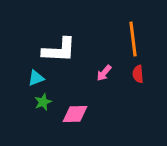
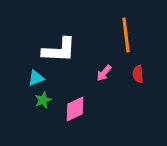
orange line: moved 7 px left, 4 px up
green star: moved 2 px up
pink diamond: moved 5 px up; rotated 24 degrees counterclockwise
